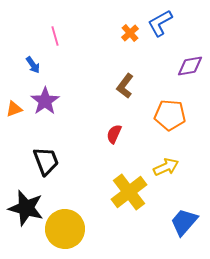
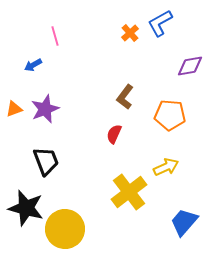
blue arrow: rotated 96 degrees clockwise
brown L-shape: moved 11 px down
purple star: moved 8 px down; rotated 12 degrees clockwise
